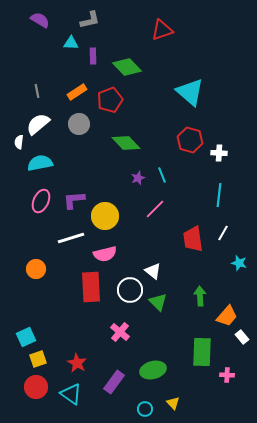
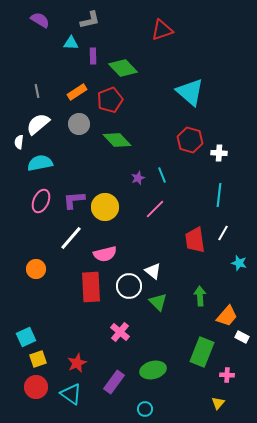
green diamond at (127, 67): moved 4 px left, 1 px down
green diamond at (126, 143): moved 9 px left, 3 px up
yellow circle at (105, 216): moved 9 px up
white line at (71, 238): rotated 32 degrees counterclockwise
red trapezoid at (193, 239): moved 2 px right, 1 px down
white circle at (130, 290): moved 1 px left, 4 px up
white rectangle at (242, 337): rotated 24 degrees counterclockwise
green rectangle at (202, 352): rotated 20 degrees clockwise
red star at (77, 363): rotated 18 degrees clockwise
yellow triangle at (173, 403): moved 45 px right; rotated 24 degrees clockwise
